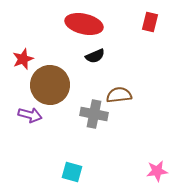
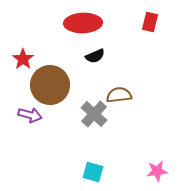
red ellipse: moved 1 px left, 1 px up; rotated 15 degrees counterclockwise
red star: rotated 15 degrees counterclockwise
gray cross: rotated 32 degrees clockwise
cyan square: moved 21 px right
